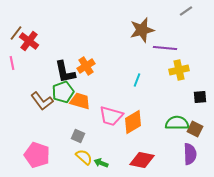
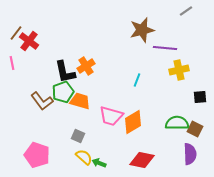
green arrow: moved 2 px left
